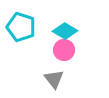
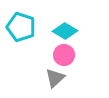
pink circle: moved 5 px down
gray triangle: moved 1 px right, 1 px up; rotated 25 degrees clockwise
